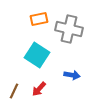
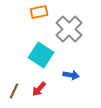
orange rectangle: moved 7 px up
gray cross: rotated 32 degrees clockwise
cyan square: moved 4 px right
blue arrow: moved 1 px left
